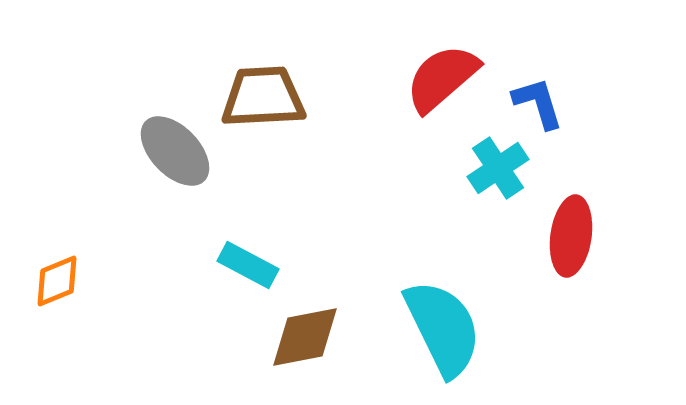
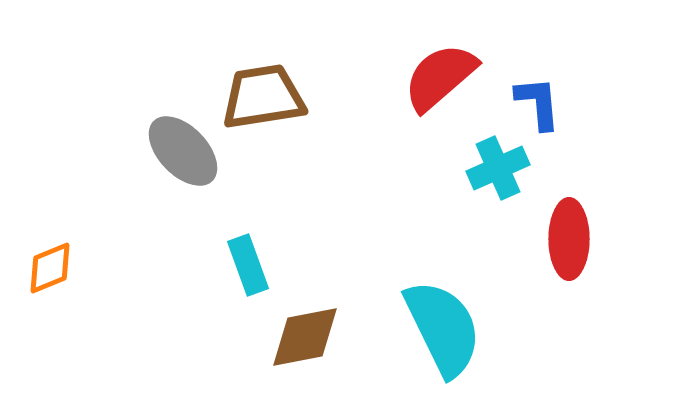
red semicircle: moved 2 px left, 1 px up
brown trapezoid: rotated 6 degrees counterclockwise
blue L-shape: rotated 12 degrees clockwise
gray ellipse: moved 8 px right
cyan cross: rotated 10 degrees clockwise
red ellipse: moved 2 px left, 3 px down; rotated 8 degrees counterclockwise
cyan rectangle: rotated 42 degrees clockwise
orange diamond: moved 7 px left, 13 px up
